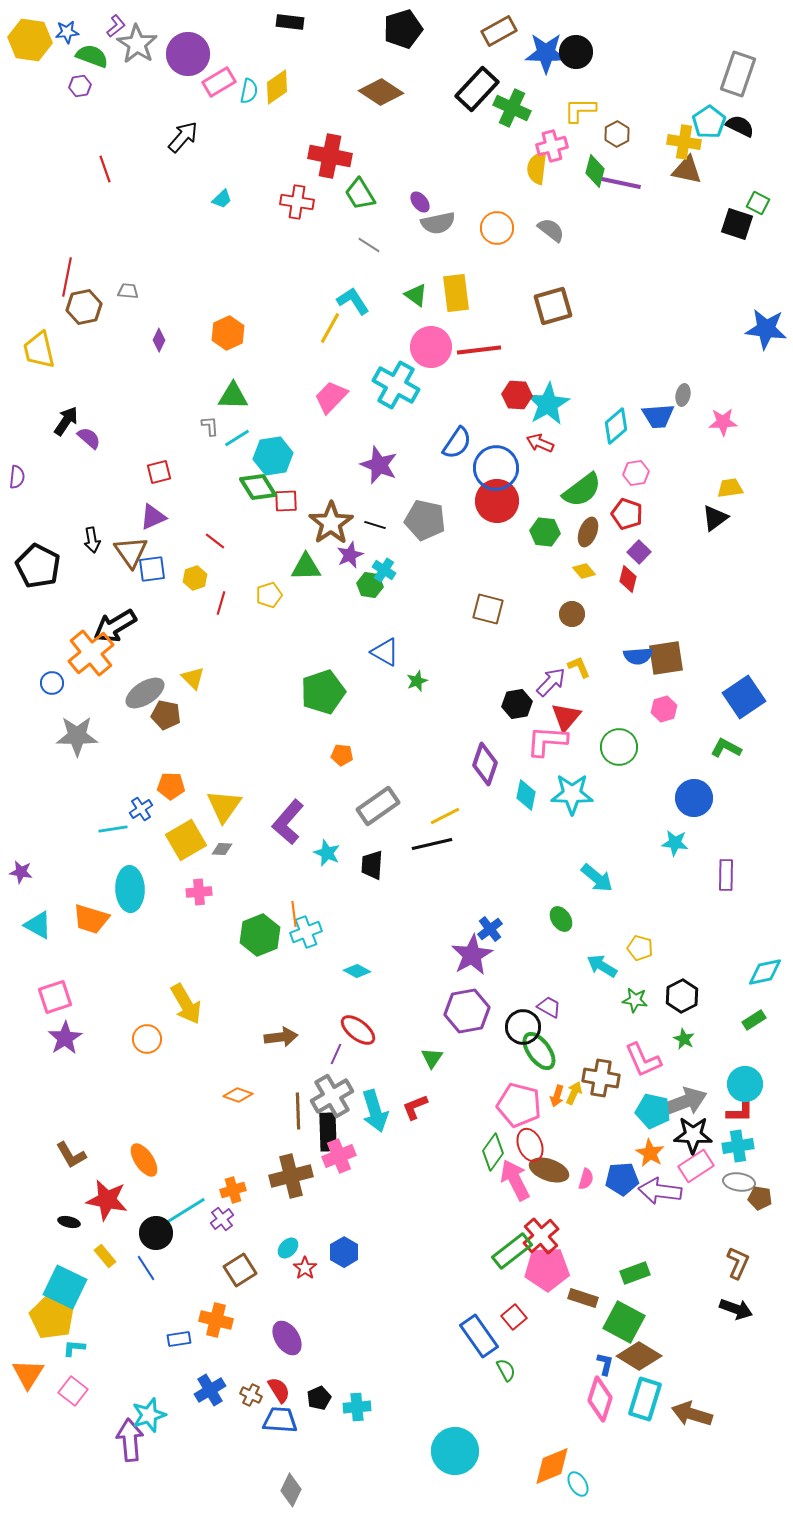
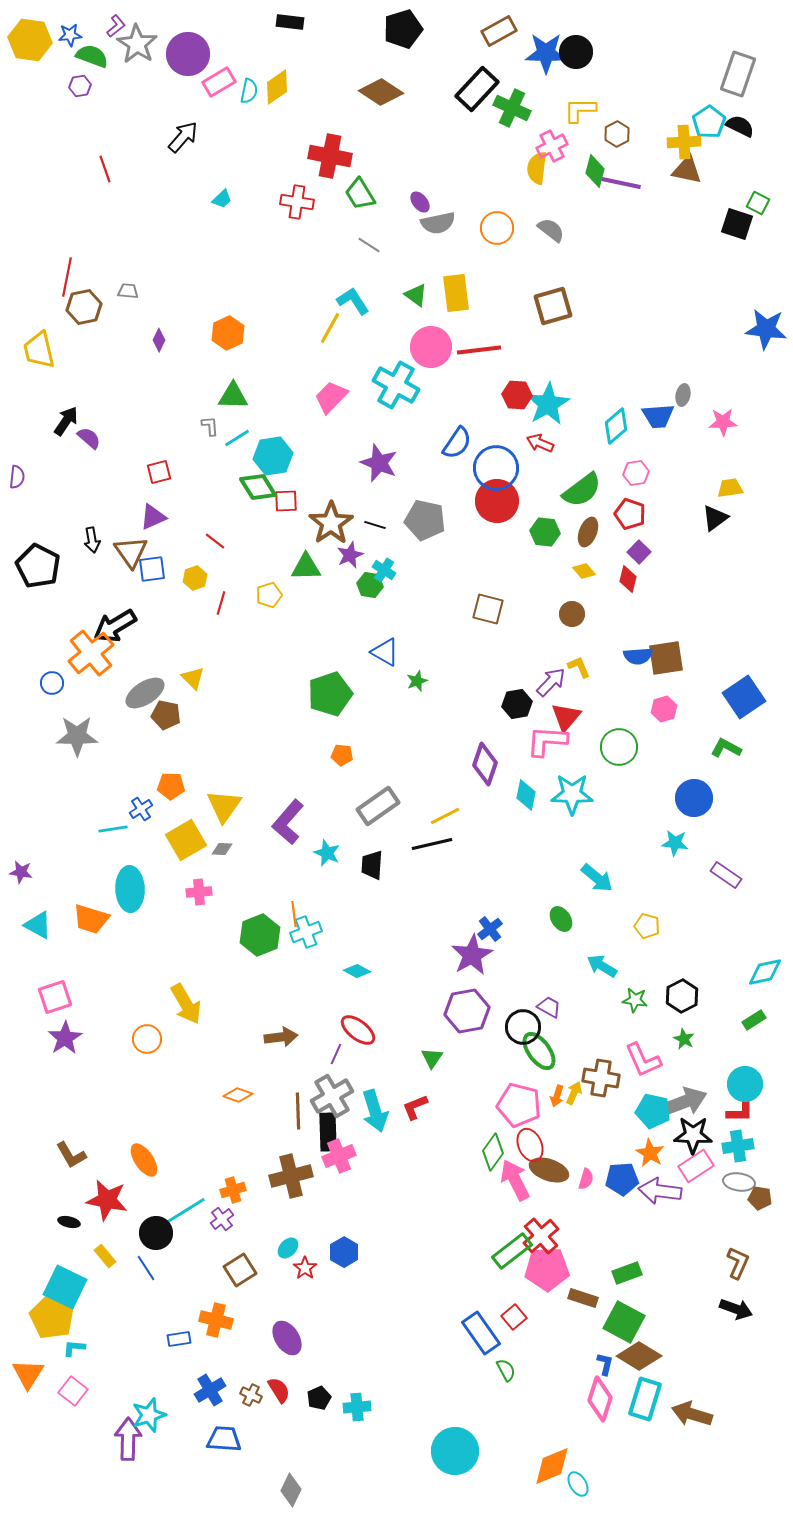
blue star at (67, 32): moved 3 px right, 3 px down
yellow cross at (684, 142): rotated 12 degrees counterclockwise
pink cross at (552, 146): rotated 12 degrees counterclockwise
purple star at (379, 465): moved 2 px up
red pentagon at (627, 514): moved 3 px right
green pentagon at (323, 692): moved 7 px right, 2 px down
purple rectangle at (726, 875): rotated 56 degrees counterclockwise
yellow pentagon at (640, 948): moved 7 px right, 22 px up
green rectangle at (635, 1273): moved 8 px left
blue rectangle at (479, 1336): moved 2 px right, 3 px up
blue trapezoid at (280, 1420): moved 56 px left, 19 px down
purple arrow at (130, 1440): moved 2 px left, 1 px up; rotated 6 degrees clockwise
